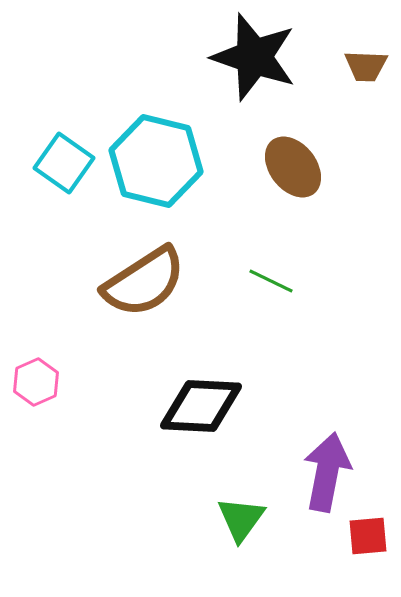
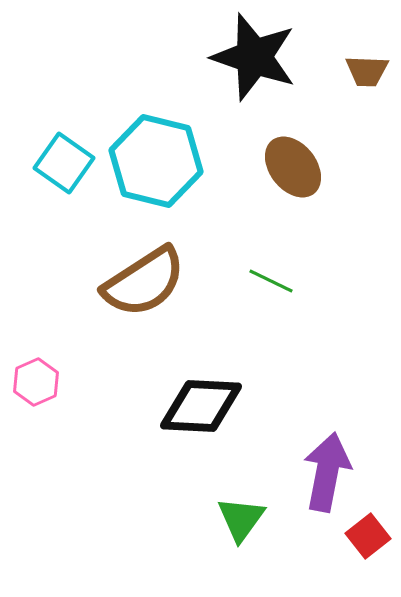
brown trapezoid: moved 1 px right, 5 px down
red square: rotated 33 degrees counterclockwise
